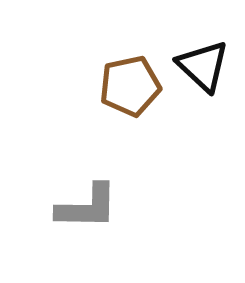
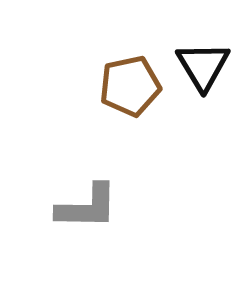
black triangle: rotated 16 degrees clockwise
